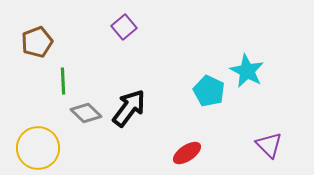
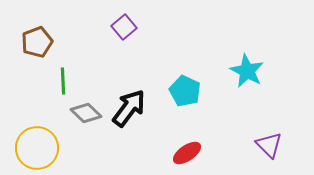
cyan pentagon: moved 24 px left
yellow circle: moved 1 px left
